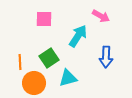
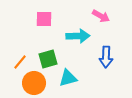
cyan arrow: rotated 55 degrees clockwise
green square: moved 1 px left, 1 px down; rotated 18 degrees clockwise
orange line: rotated 42 degrees clockwise
